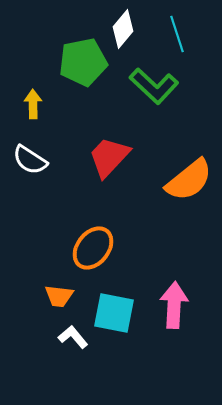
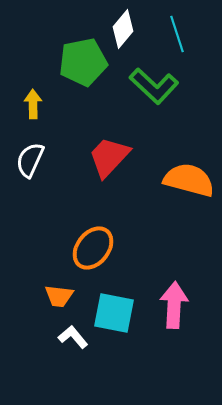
white semicircle: rotated 81 degrees clockwise
orange semicircle: rotated 126 degrees counterclockwise
